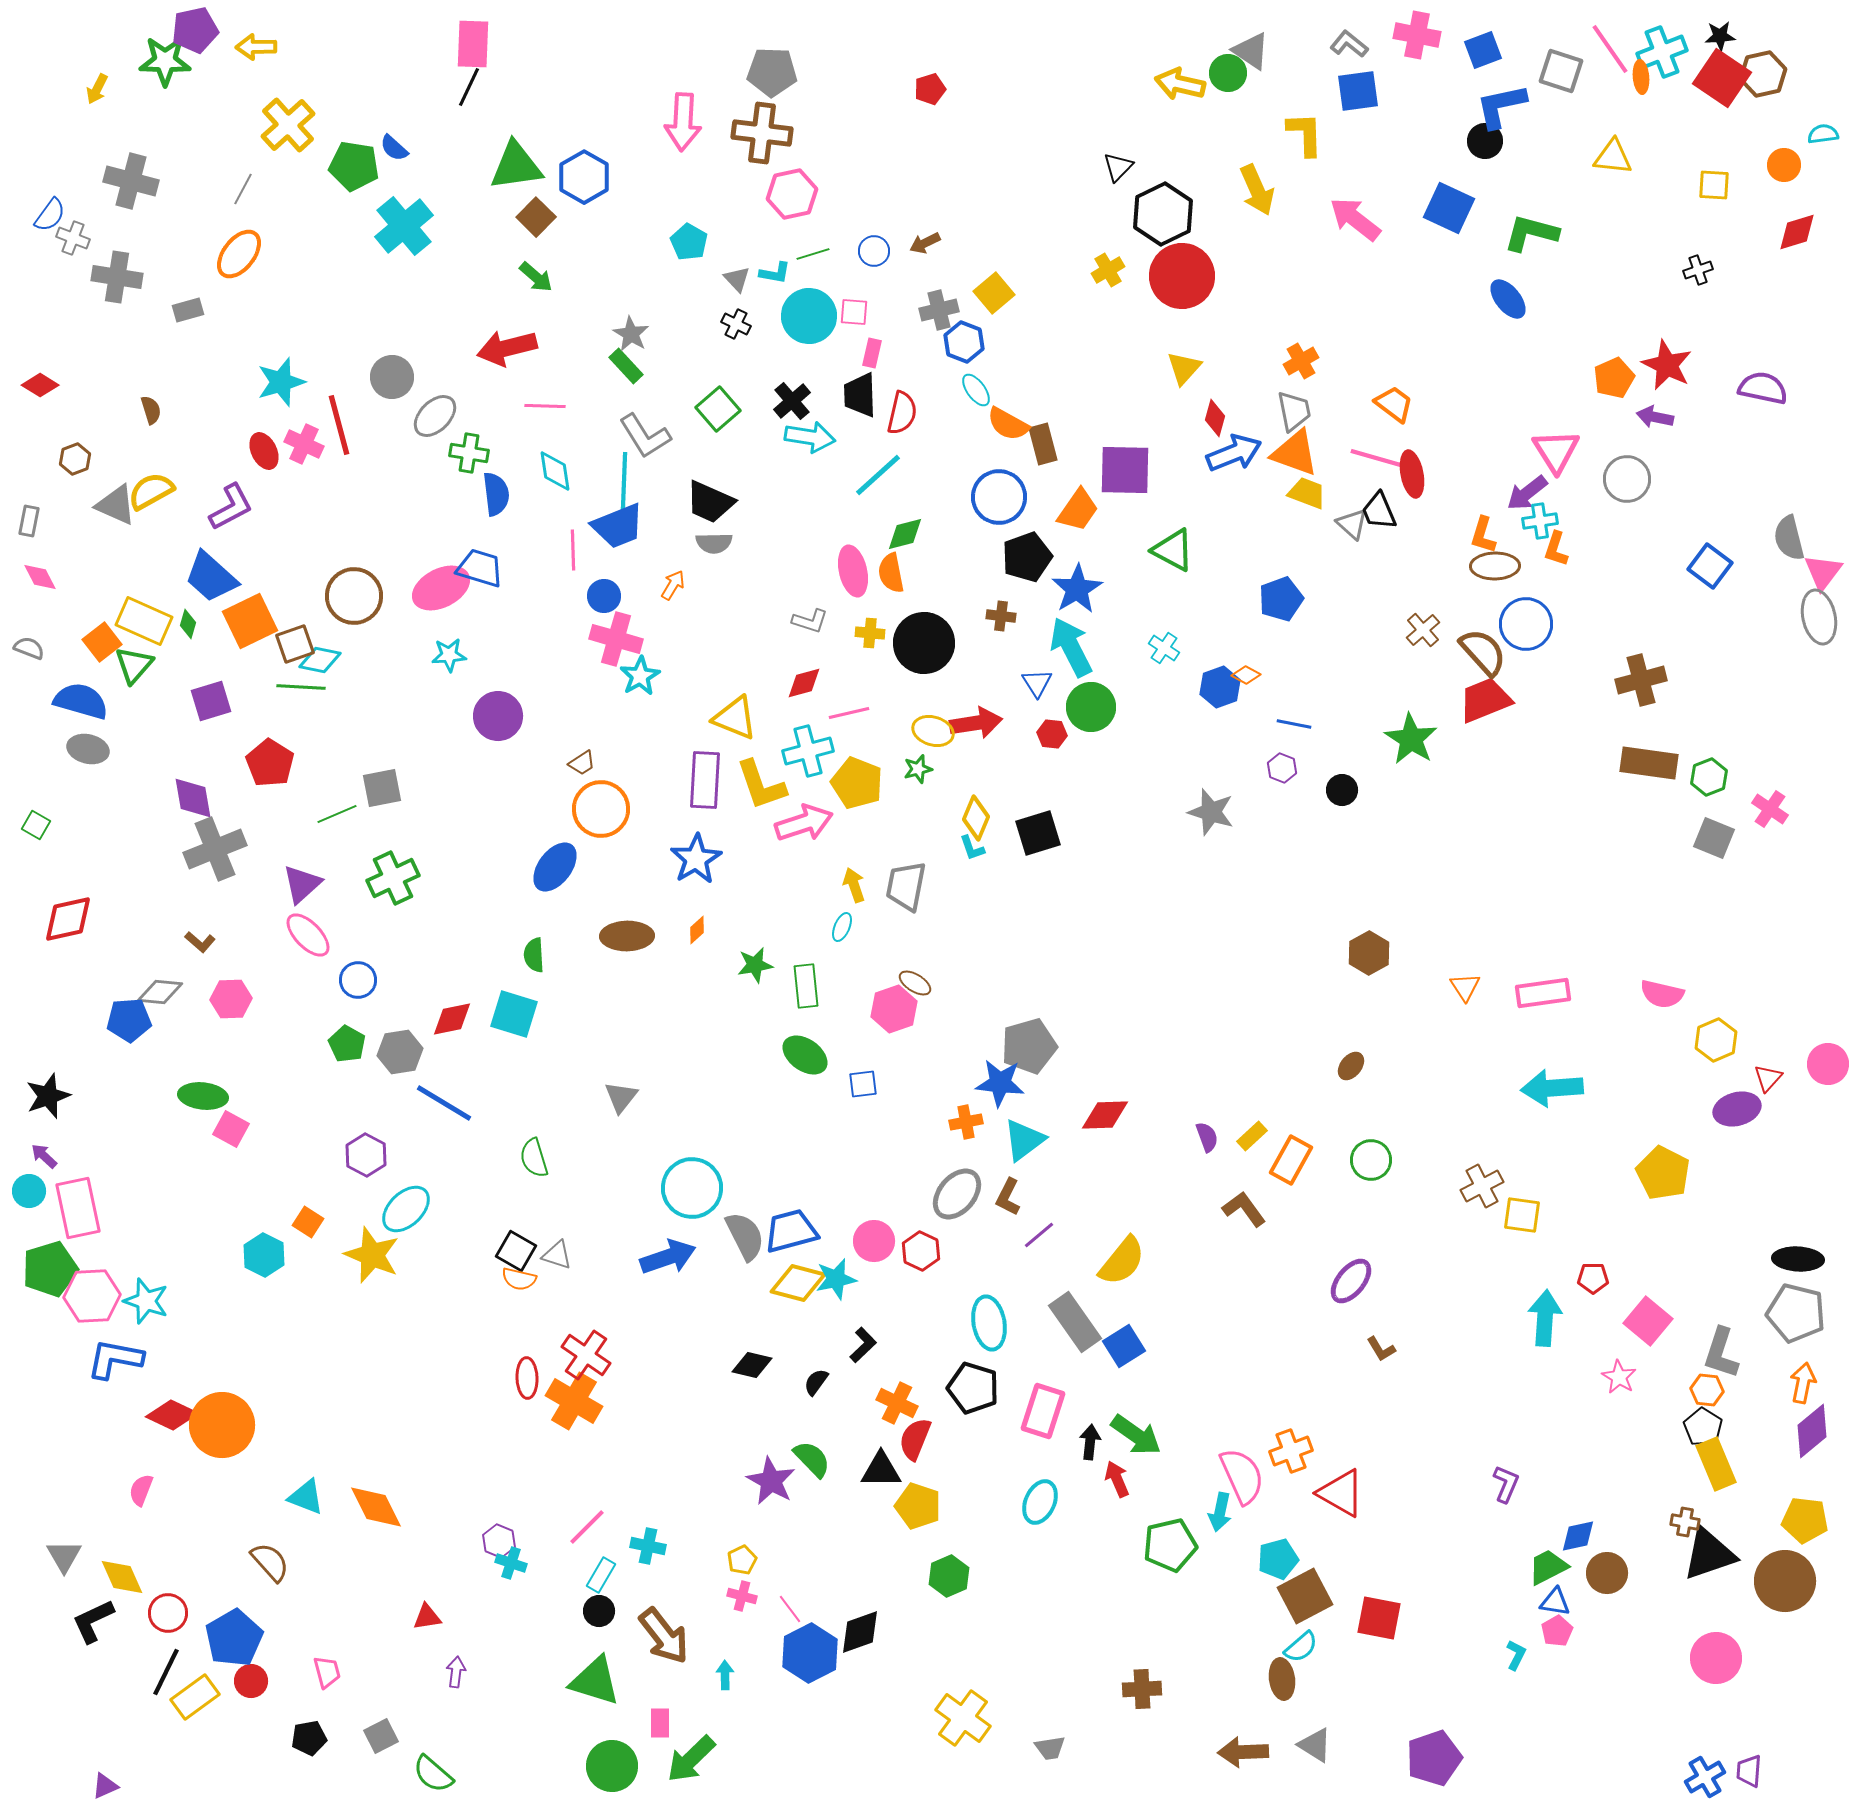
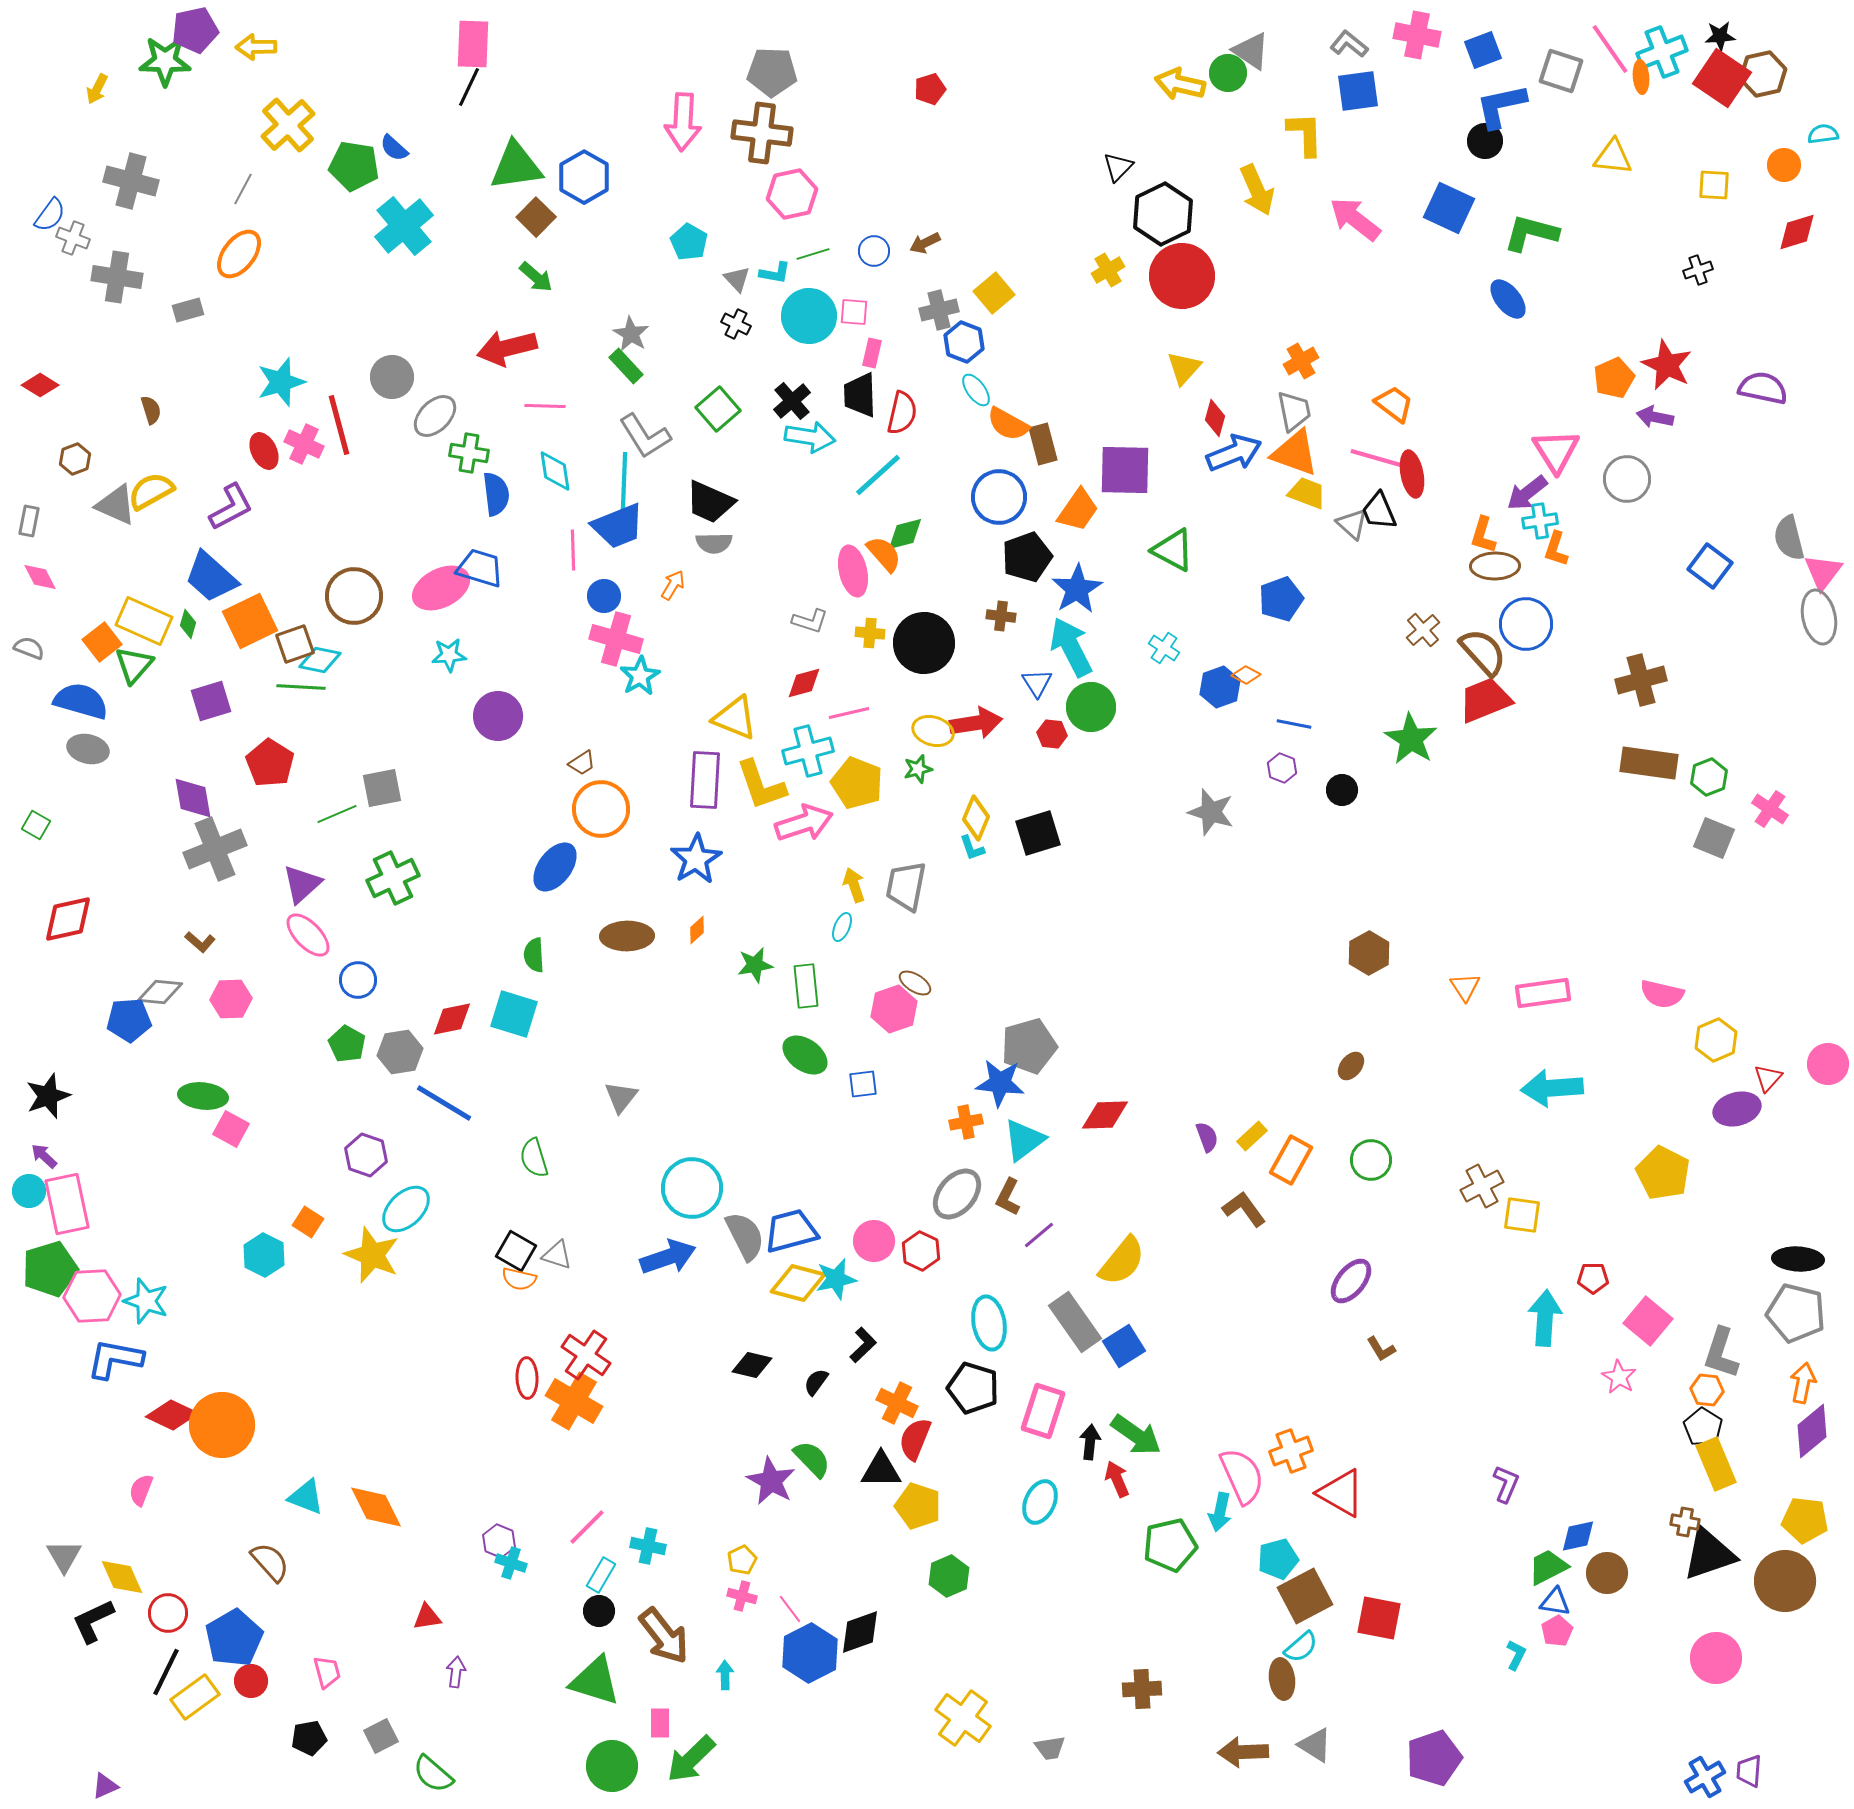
orange semicircle at (891, 573): moved 7 px left, 19 px up; rotated 150 degrees clockwise
purple hexagon at (366, 1155): rotated 9 degrees counterclockwise
pink rectangle at (78, 1208): moved 11 px left, 4 px up
